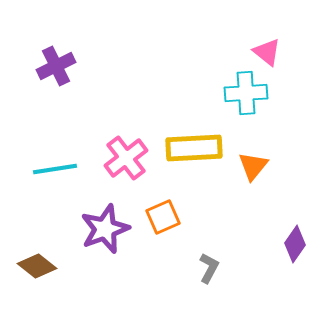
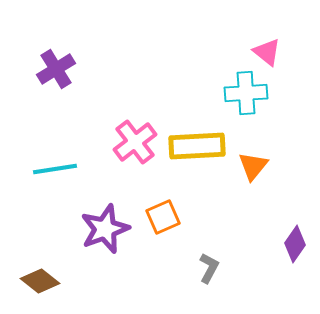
purple cross: moved 3 px down; rotated 6 degrees counterclockwise
yellow rectangle: moved 3 px right, 2 px up
pink cross: moved 9 px right, 16 px up
brown diamond: moved 3 px right, 15 px down
